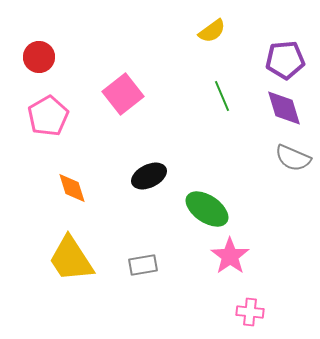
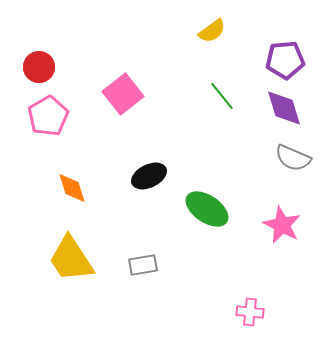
red circle: moved 10 px down
green line: rotated 16 degrees counterclockwise
pink star: moved 52 px right, 31 px up; rotated 9 degrees counterclockwise
